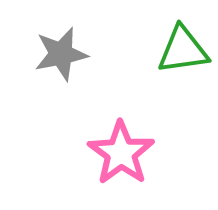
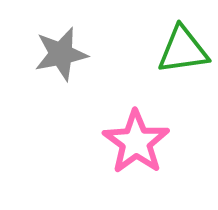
pink star: moved 15 px right, 11 px up
